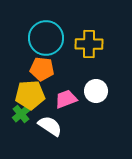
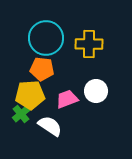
pink trapezoid: moved 1 px right
